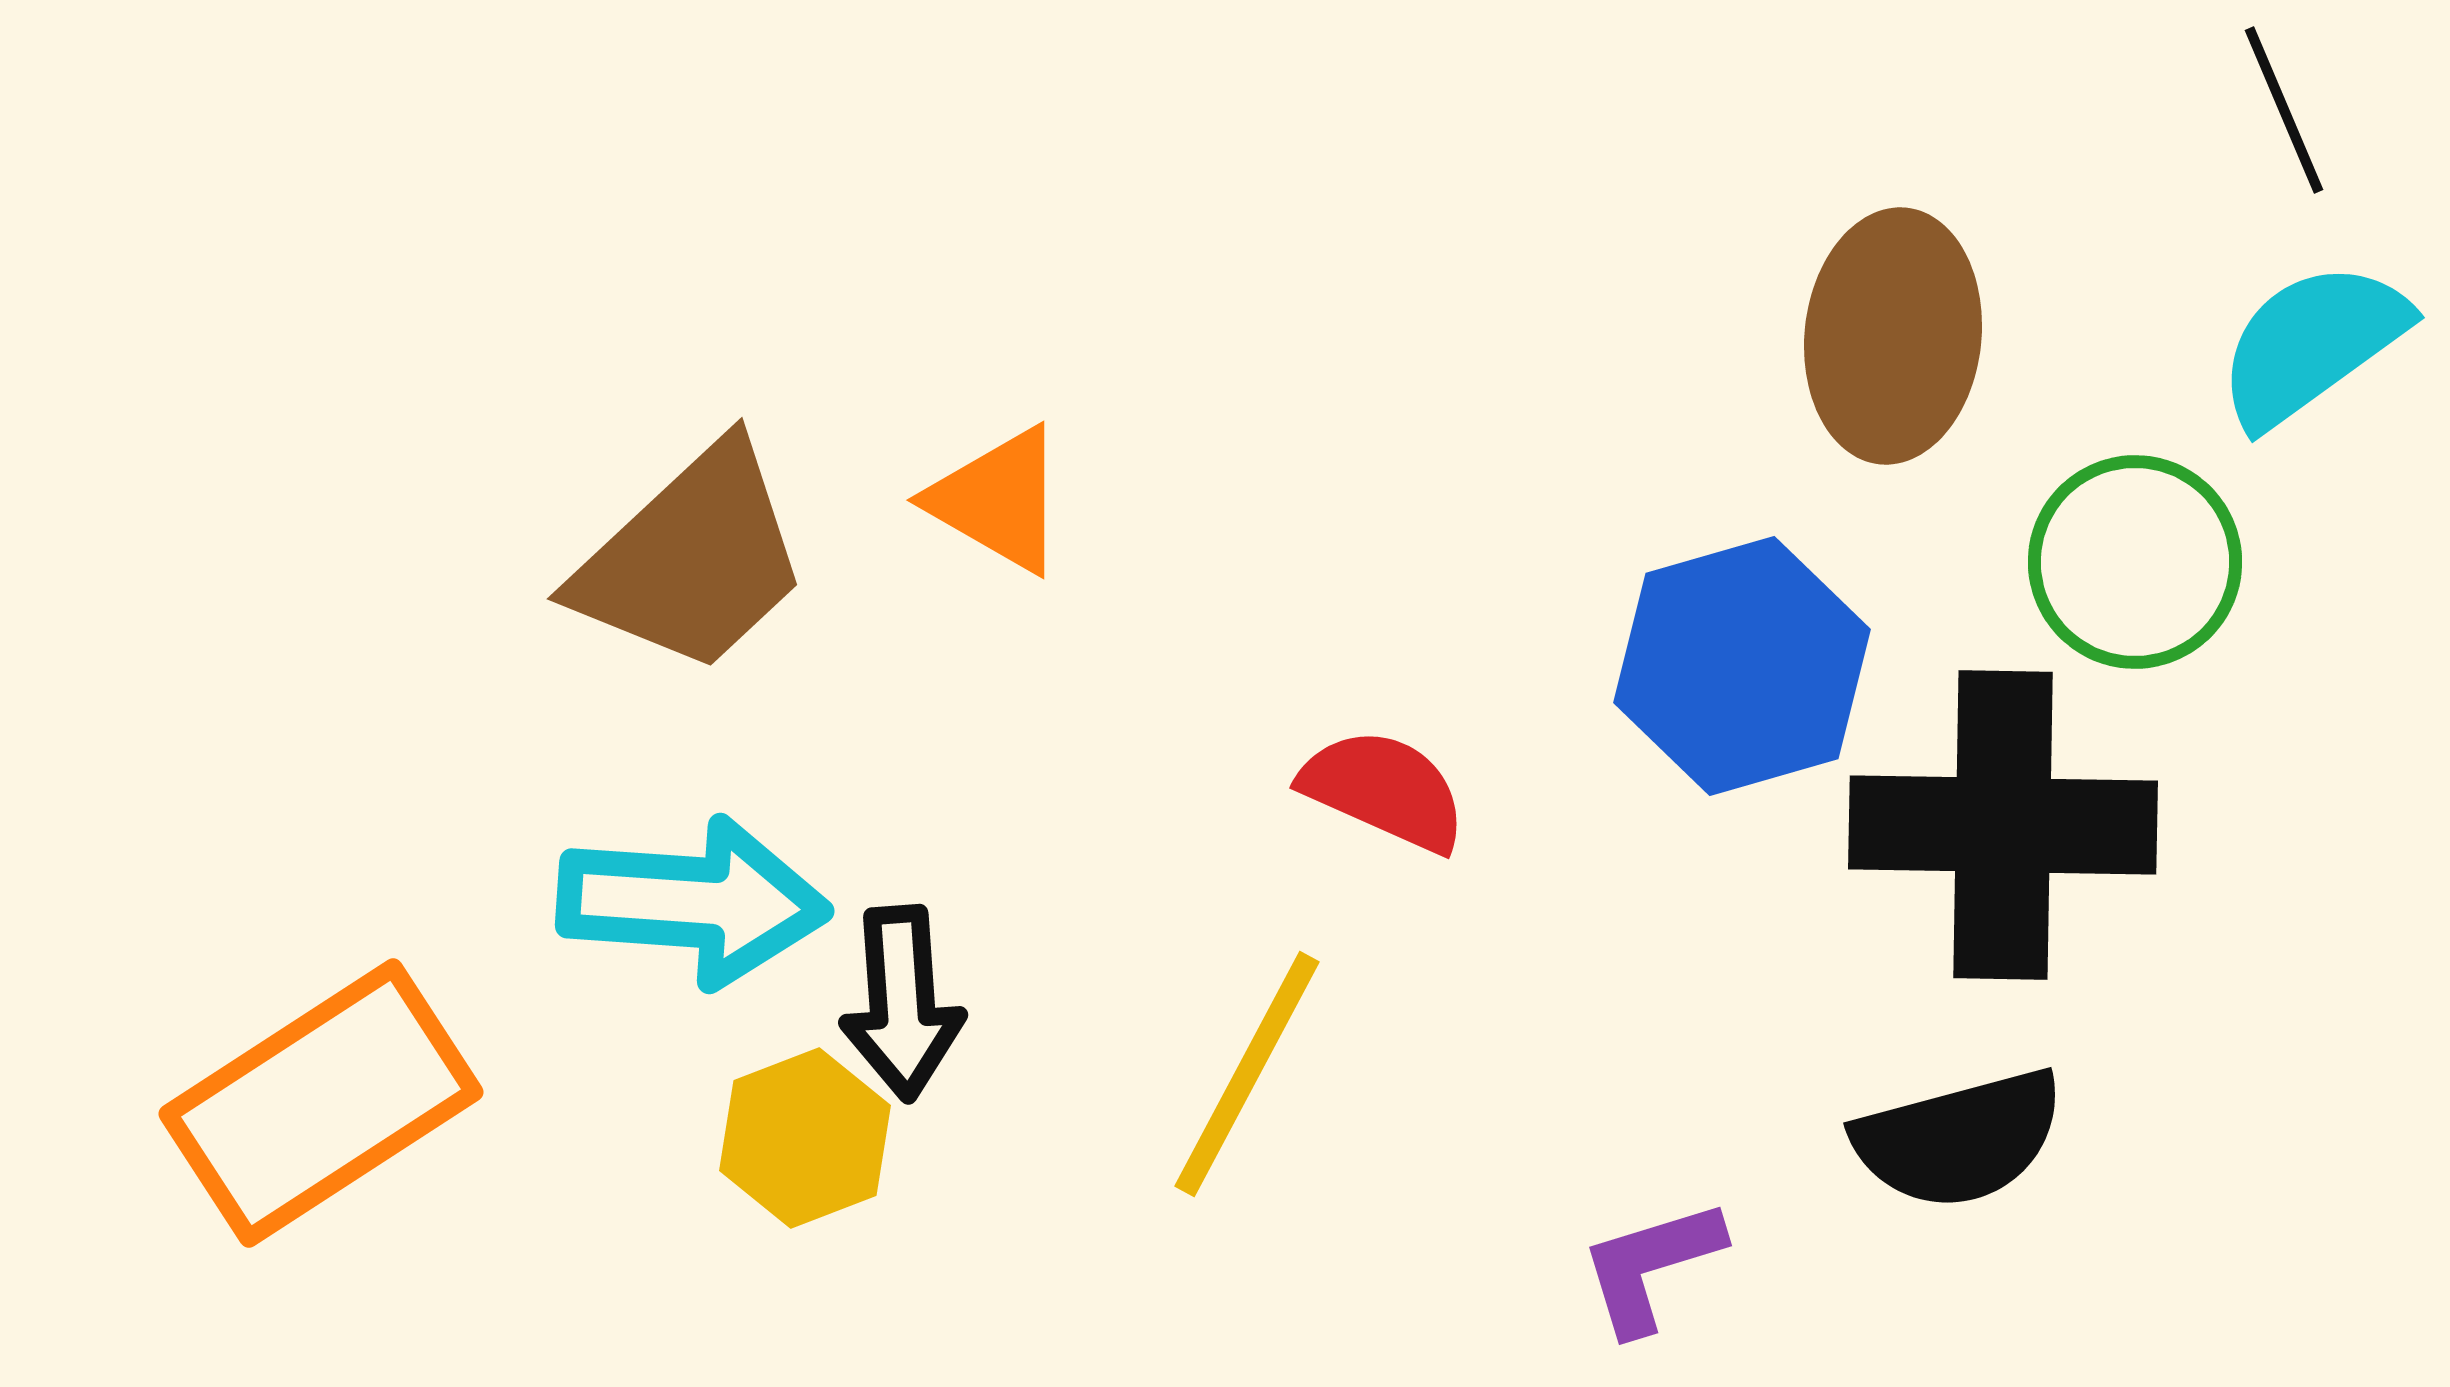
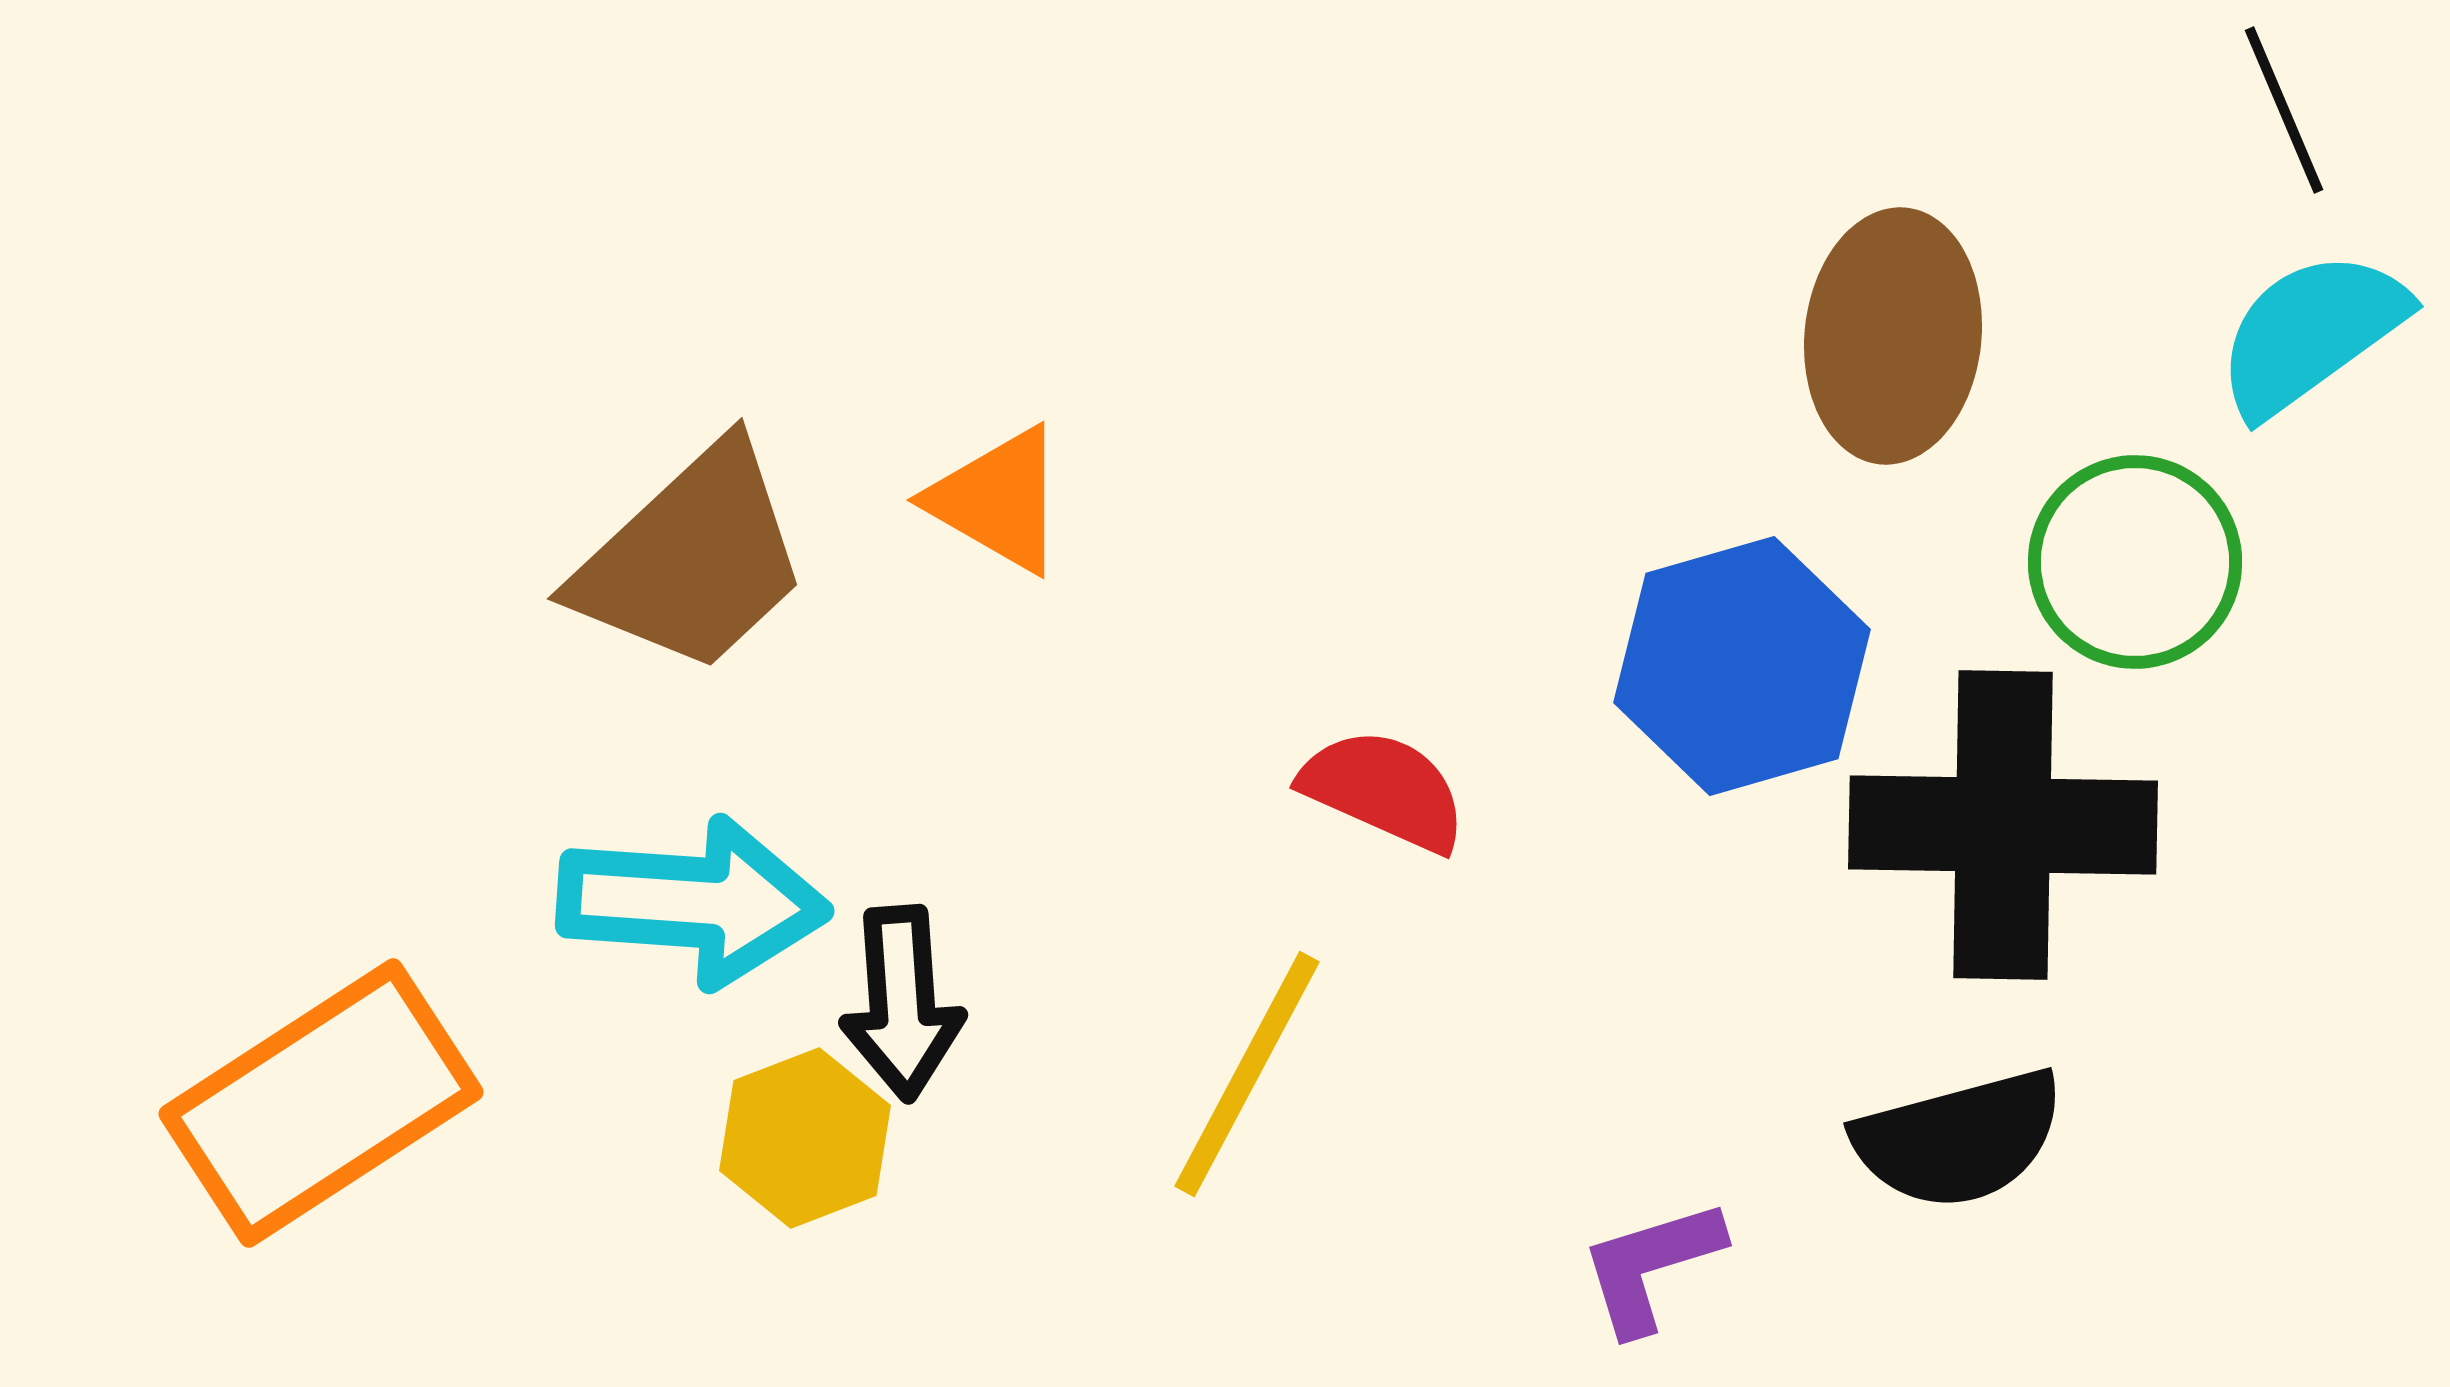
cyan semicircle: moved 1 px left, 11 px up
